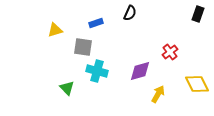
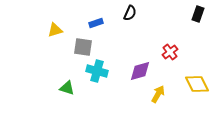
green triangle: rotated 28 degrees counterclockwise
